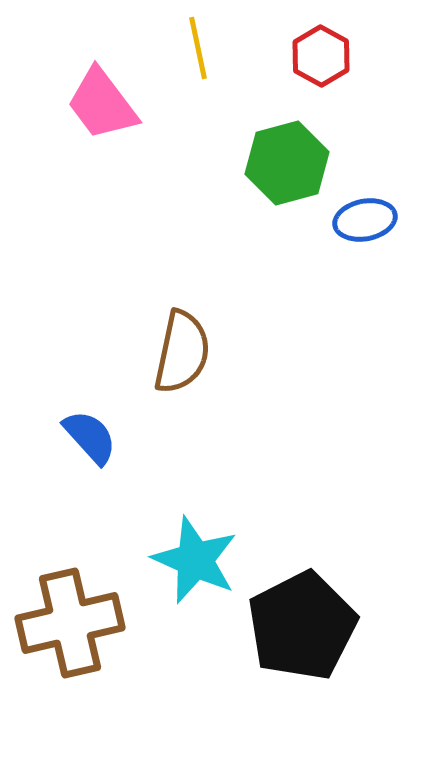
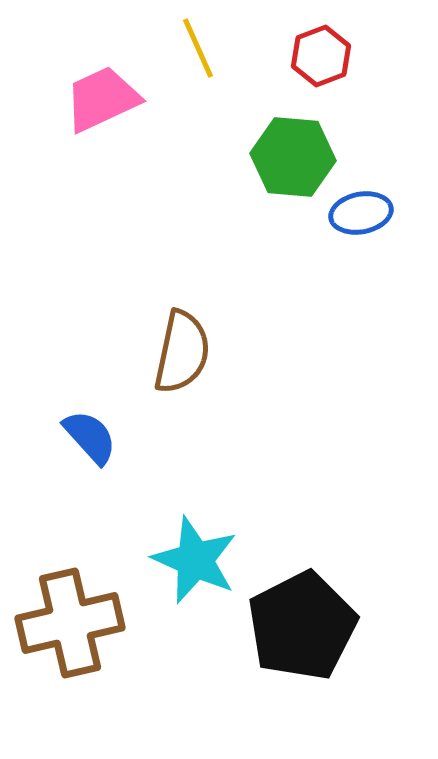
yellow line: rotated 12 degrees counterclockwise
red hexagon: rotated 10 degrees clockwise
pink trapezoid: moved 5 px up; rotated 102 degrees clockwise
green hexagon: moved 6 px right, 6 px up; rotated 20 degrees clockwise
blue ellipse: moved 4 px left, 7 px up
